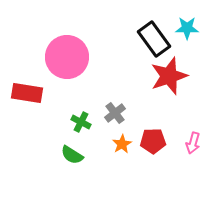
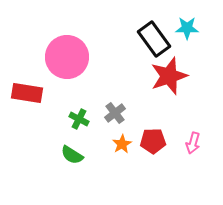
green cross: moved 2 px left, 3 px up
